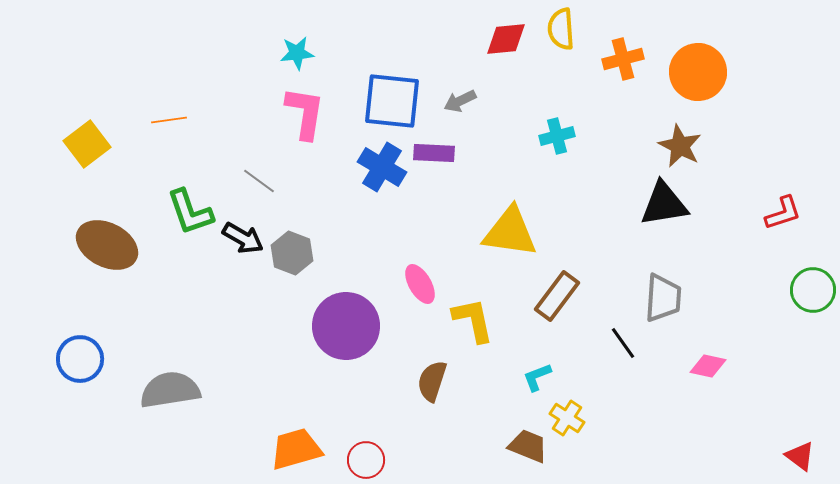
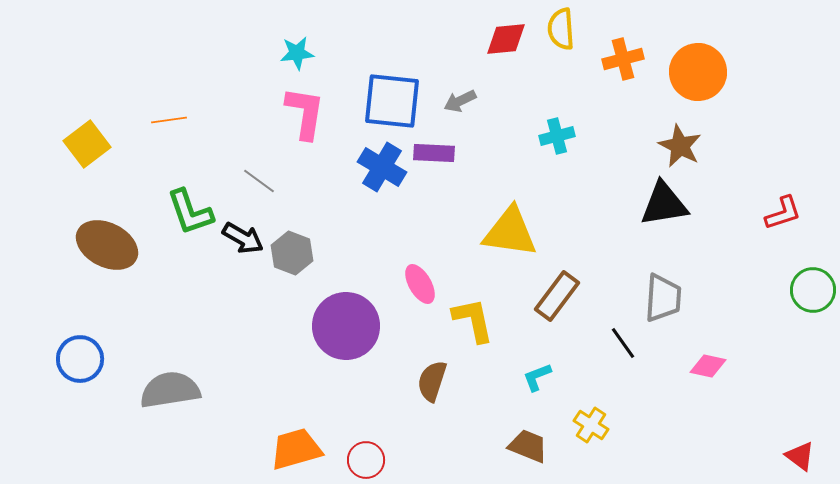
yellow cross: moved 24 px right, 7 px down
